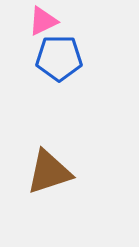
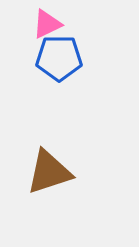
pink triangle: moved 4 px right, 3 px down
